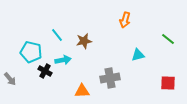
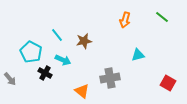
green line: moved 6 px left, 22 px up
cyan pentagon: rotated 15 degrees clockwise
cyan arrow: rotated 35 degrees clockwise
black cross: moved 2 px down
red square: rotated 28 degrees clockwise
orange triangle: rotated 42 degrees clockwise
